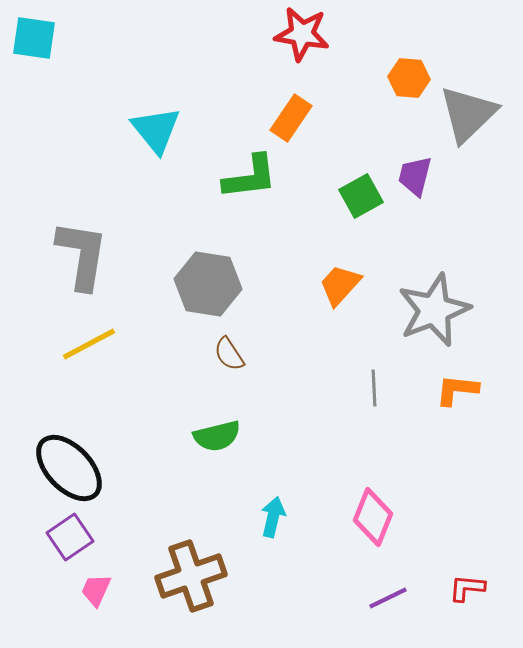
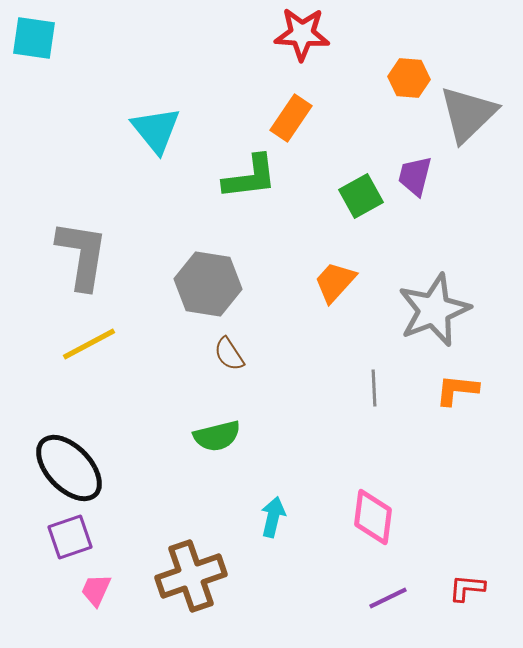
red star: rotated 6 degrees counterclockwise
orange trapezoid: moved 5 px left, 3 px up
pink diamond: rotated 14 degrees counterclockwise
purple square: rotated 15 degrees clockwise
